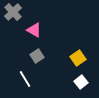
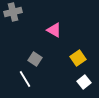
gray cross: rotated 30 degrees clockwise
pink triangle: moved 20 px right
gray square: moved 2 px left, 3 px down; rotated 24 degrees counterclockwise
white square: moved 3 px right
